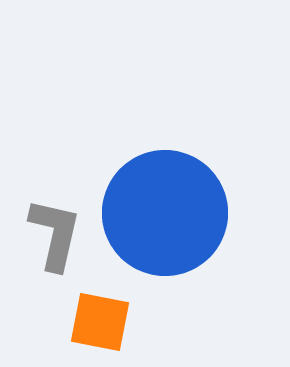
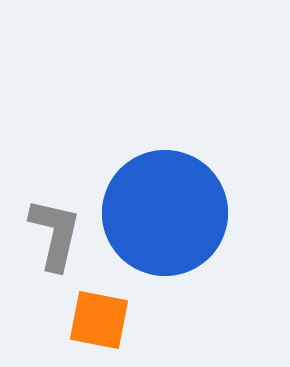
orange square: moved 1 px left, 2 px up
